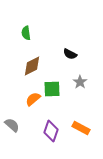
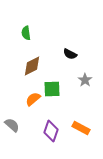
gray star: moved 5 px right, 2 px up
